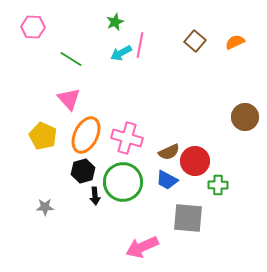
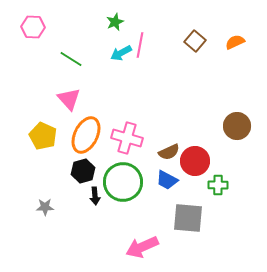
brown circle: moved 8 px left, 9 px down
